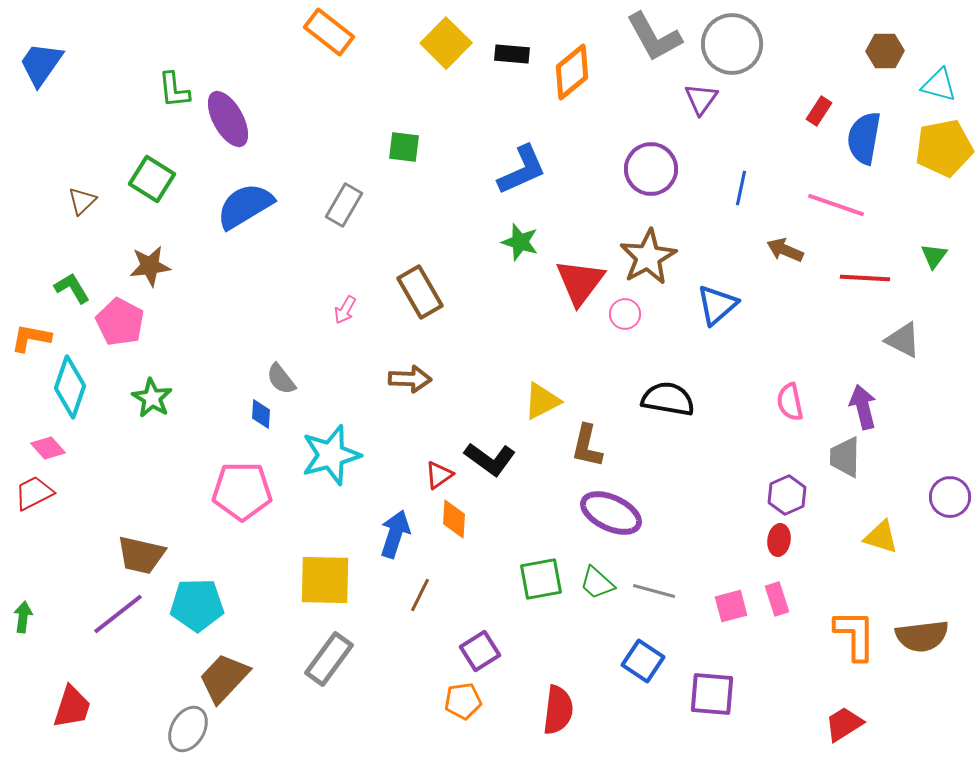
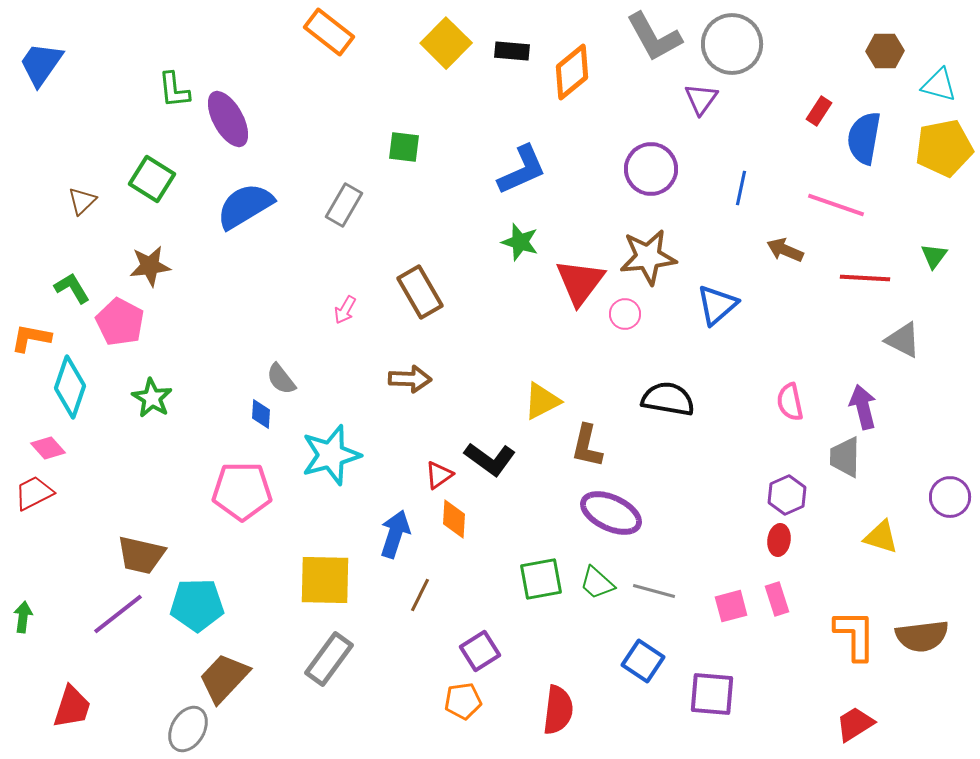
black rectangle at (512, 54): moved 3 px up
brown star at (648, 257): rotated 22 degrees clockwise
red trapezoid at (844, 724): moved 11 px right
